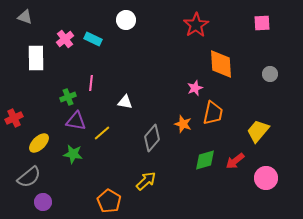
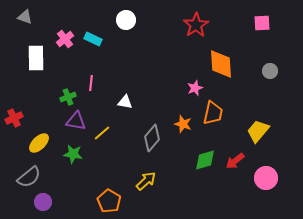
gray circle: moved 3 px up
